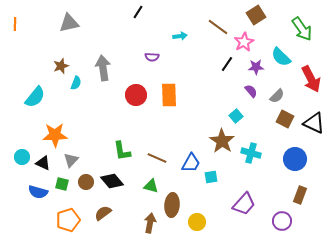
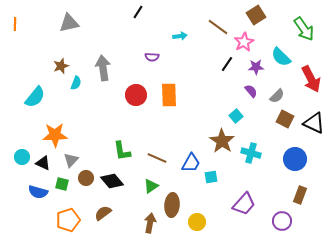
green arrow at (302, 29): moved 2 px right
brown circle at (86, 182): moved 4 px up
green triangle at (151, 186): rotated 49 degrees counterclockwise
